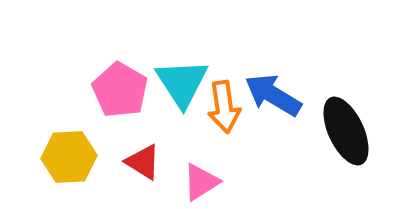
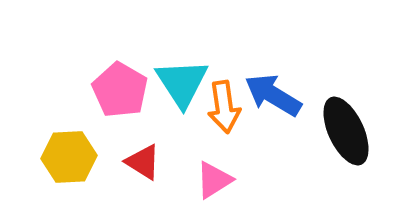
pink triangle: moved 13 px right, 2 px up
